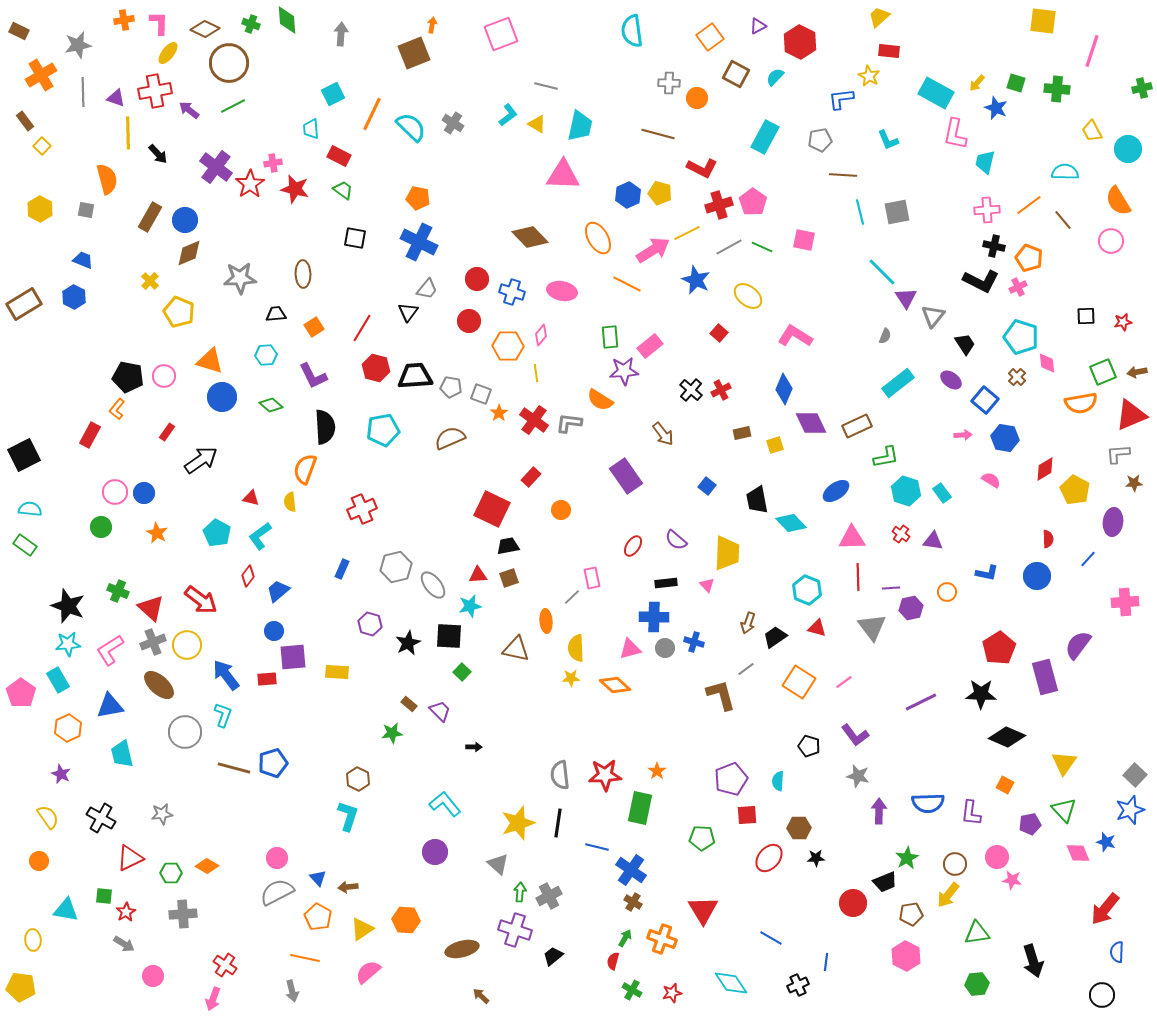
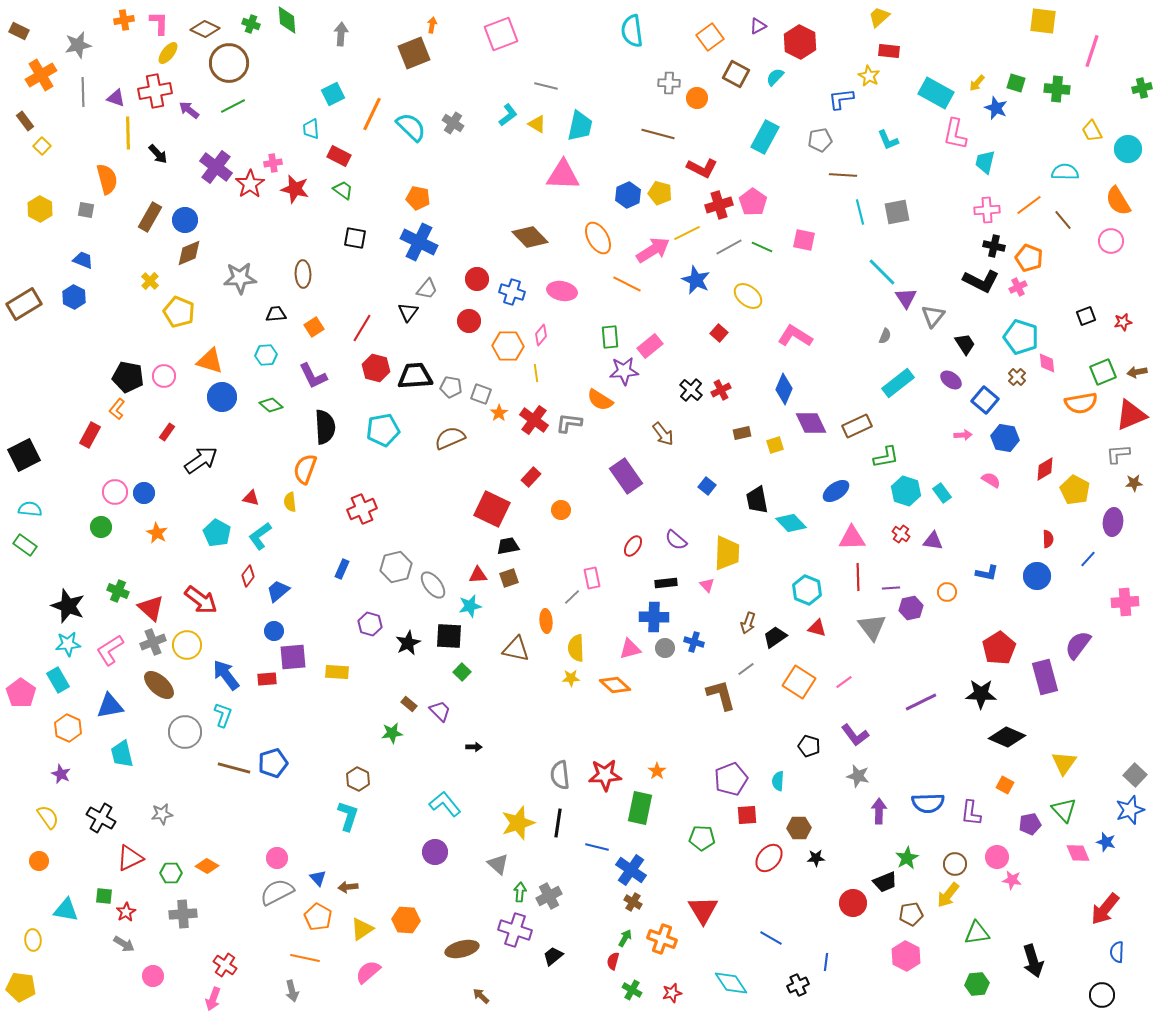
black square at (1086, 316): rotated 18 degrees counterclockwise
orange hexagon at (68, 728): rotated 12 degrees counterclockwise
